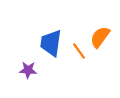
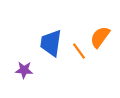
purple star: moved 4 px left
